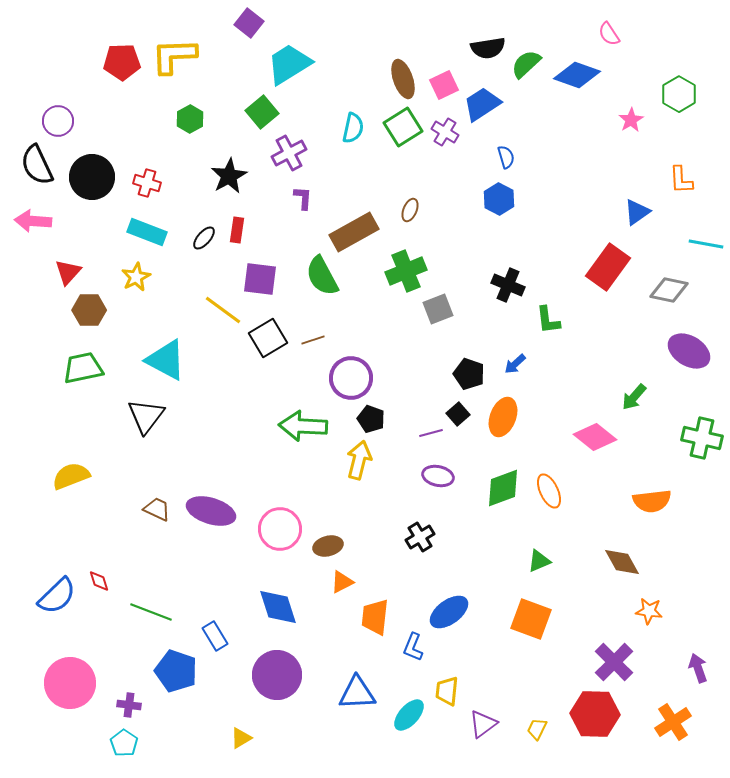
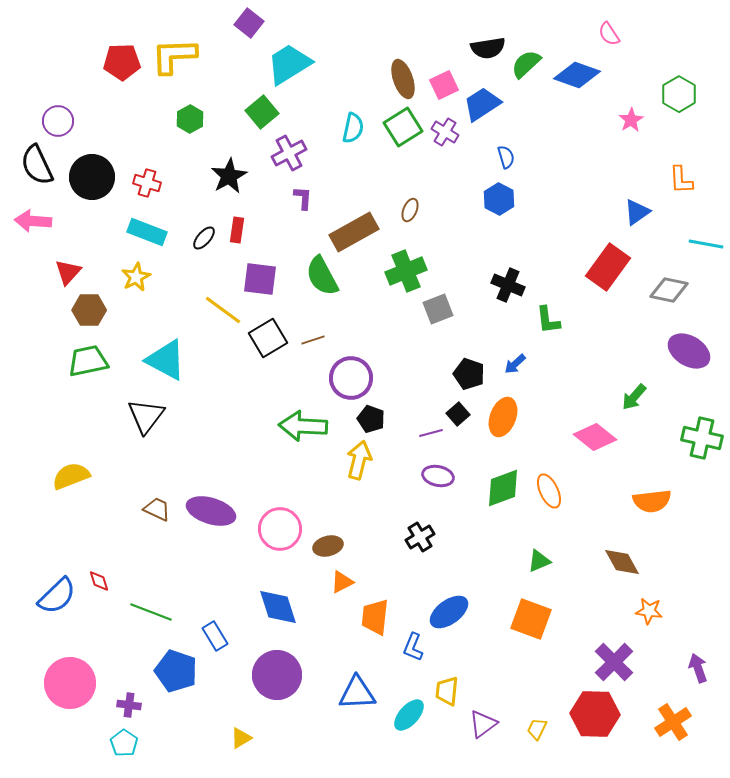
green trapezoid at (83, 368): moved 5 px right, 7 px up
